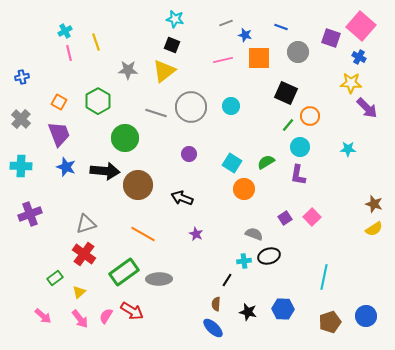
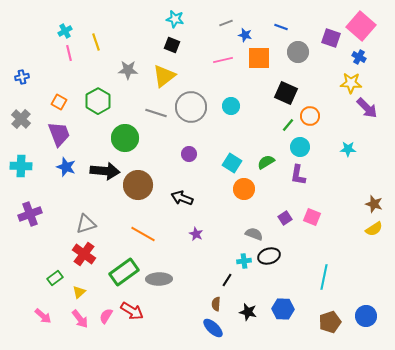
yellow triangle at (164, 71): moved 5 px down
pink square at (312, 217): rotated 24 degrees counterclockwise
